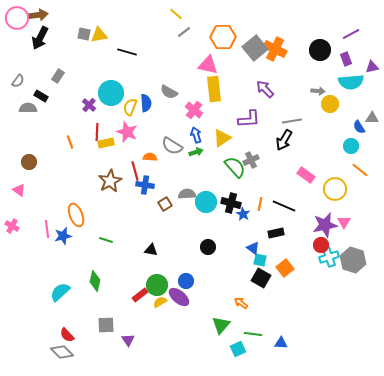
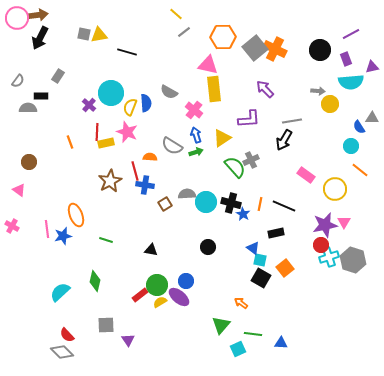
black rectangle at (41, 96): rotated 32 degrees counterclockwise
